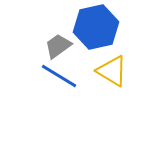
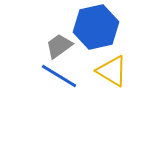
gray trapezoid: moved 1 px right
